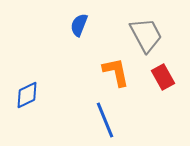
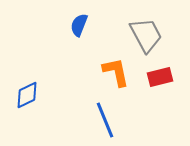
red rectangle: moved 3 px left; rotated 75 degrees counterclockwise
